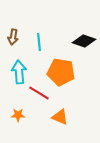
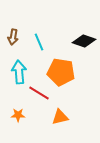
cyan line: rotated 18 degrees counterclockwise
orange triangle: rotated 36 degrees counterclockwise
